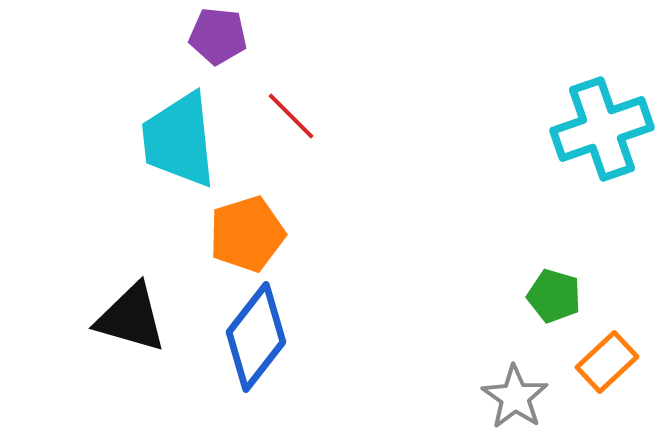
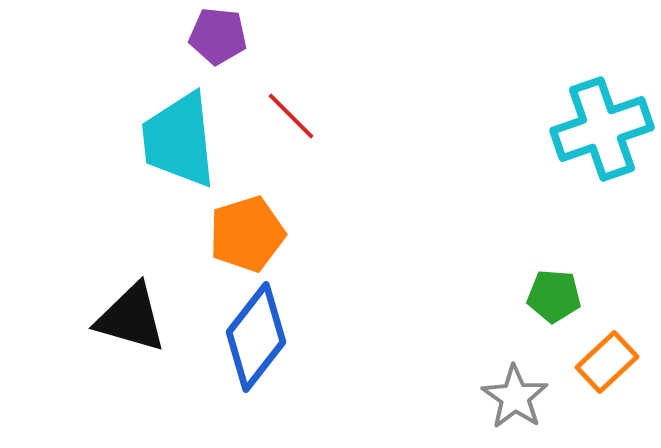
green pentagon: rotated 12 degrees counterclockwise
